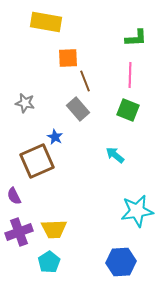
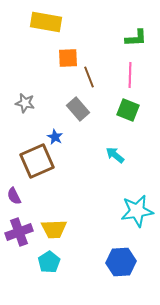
brown line: moved 4 px right, 4 px up
